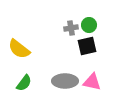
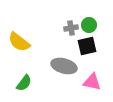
yellow semicircle: moved 7 px up
gray ellipse: moved 1 px left, 15 px up; rotated 15 degrees clockwise
